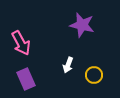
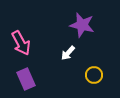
white arrow: moved 12 px up; rotated 21 degrees clockwise
